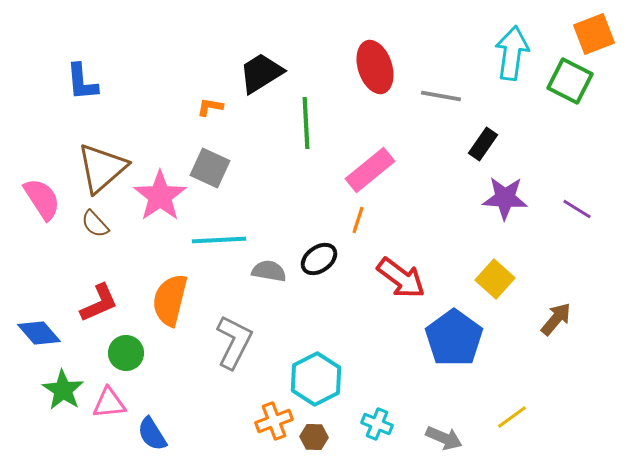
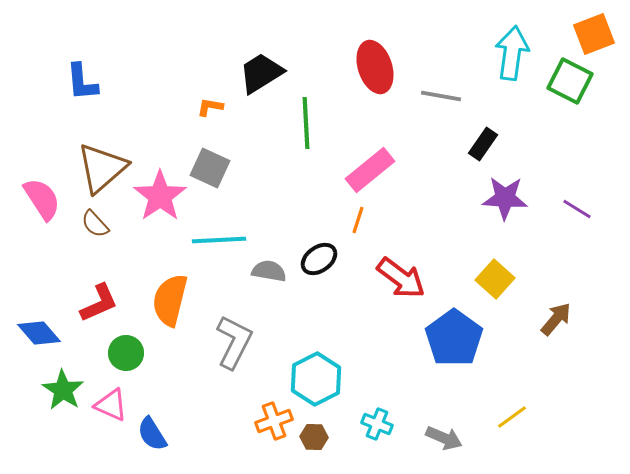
pink triangle: moved 2 px right, 2 px down; rotated 30 degrees clockwise
